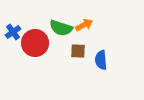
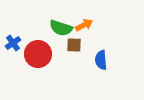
blue cross: moved 11 px down
red circle: moved 3 px right, 11 px down
brown square: moved 4 px left, 6 px up
